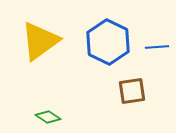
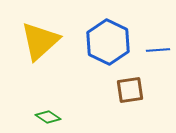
yellow triangle: rotated 6 degrees counterclockwise
blue line: moved 1 px right, 3 px down
brown square: moved 2 px left, 1 px up
